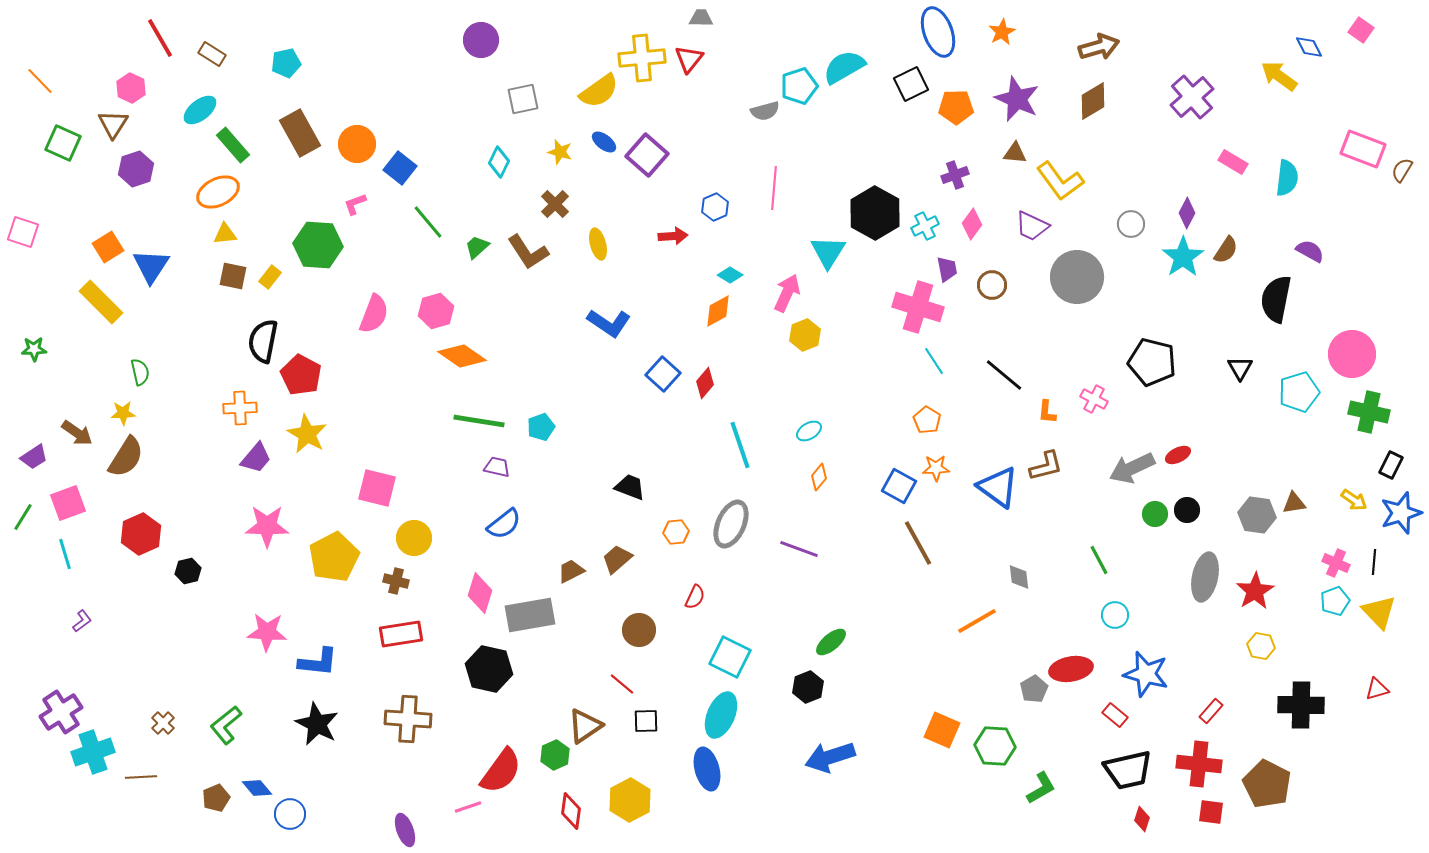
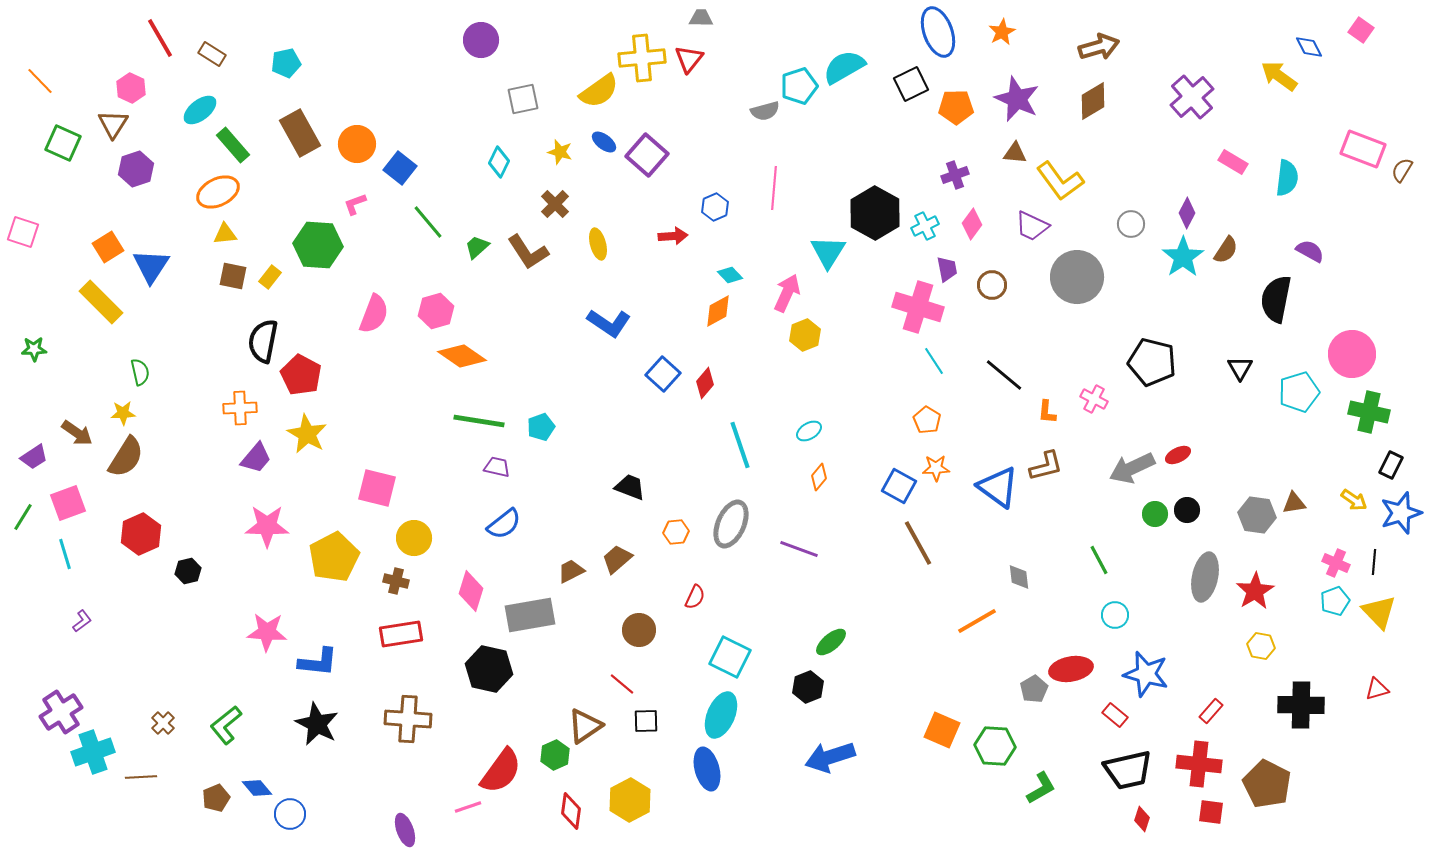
cyan diamond at (730, 275): rotated 15 degrees clockwise
pink diamond at (480, 593): moved 9 px left, 2 px up
